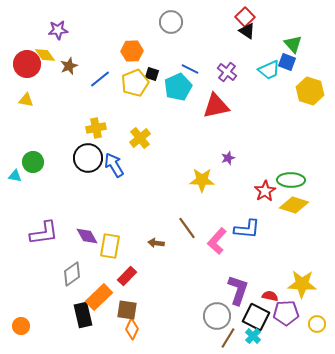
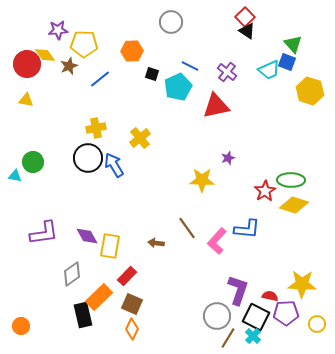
blue line at (190, 69): moved 3 px up
yellow pentagon at (135, 83): moved 51 px left, 39 px up; rotated 24 degrees clockwise
brown square at (127, 310): moved 5 px right, 6 px up; rotated 15 degrees clockwise
